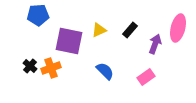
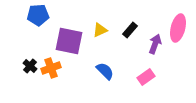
yellow triangle: moved 1 px right
